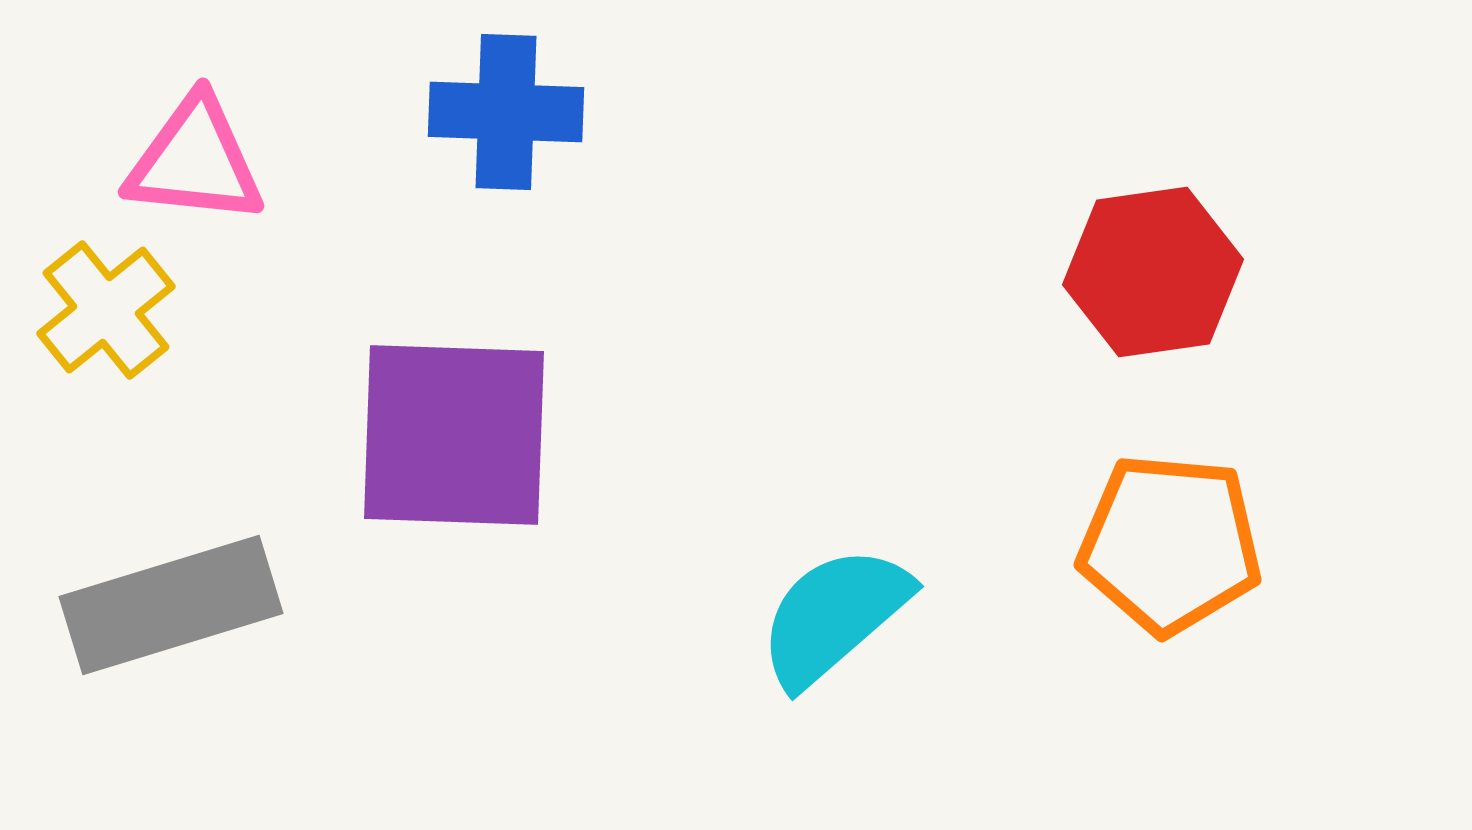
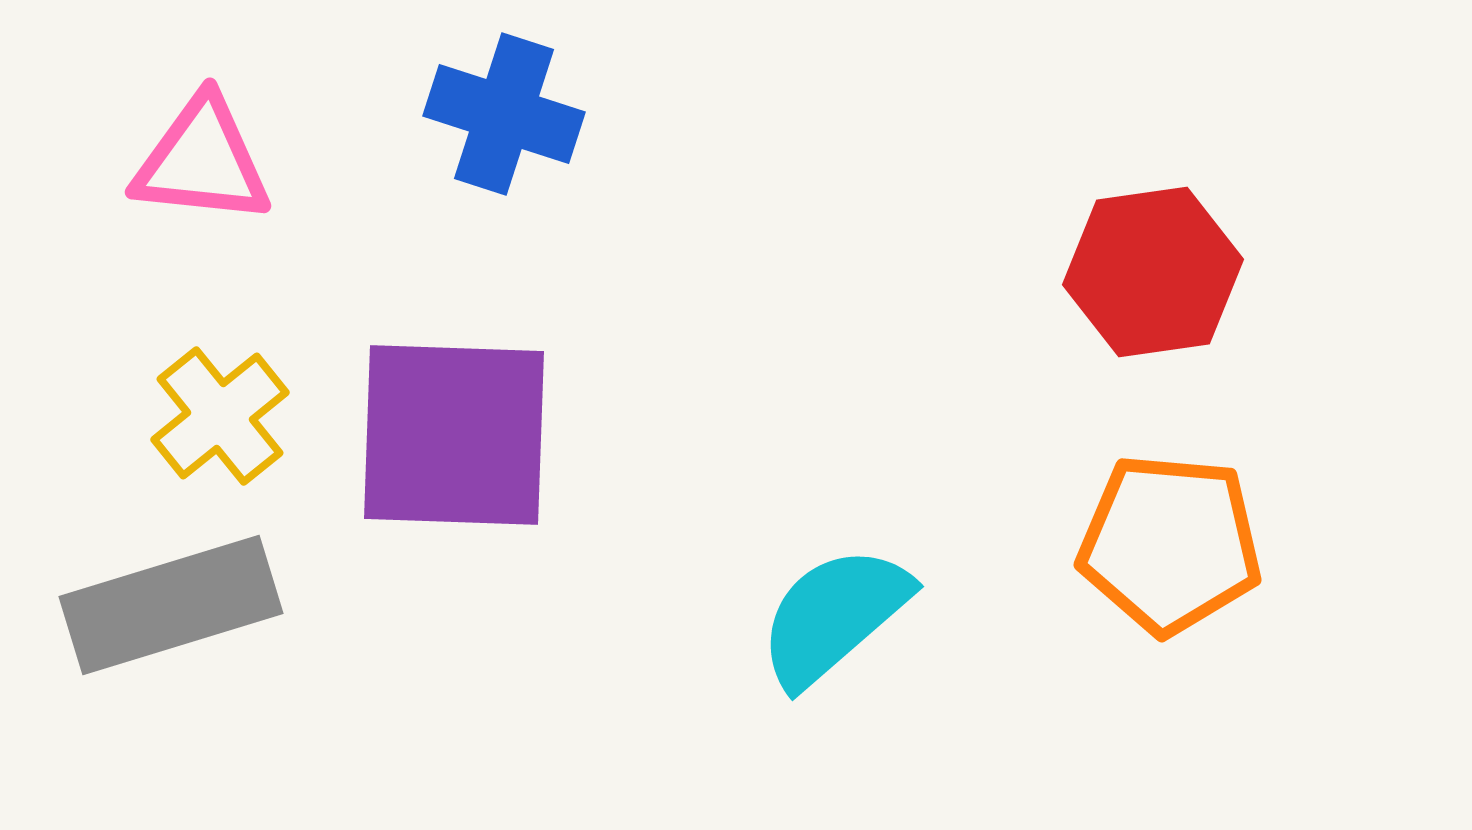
blue cross: moved 2 px left, 2 px down; rotated 16 degrees clockwise
pink triangle: moved 7 px right
yellow cross: moved 114 px right, 106 px down
